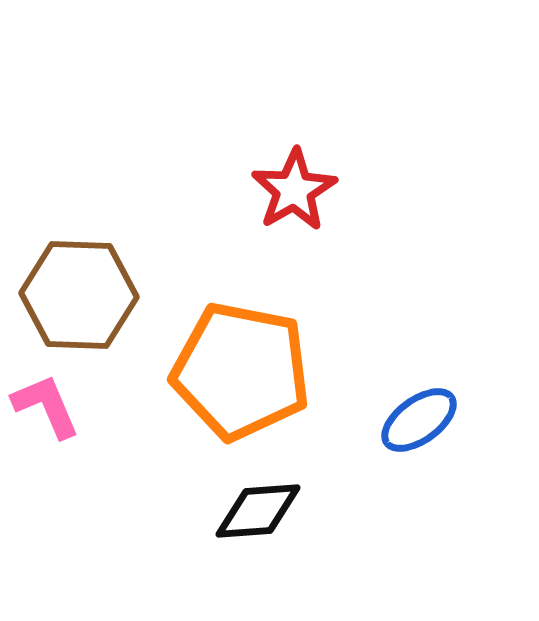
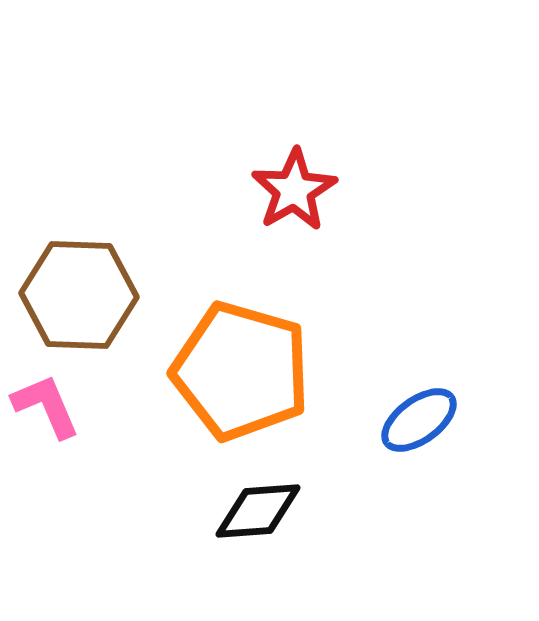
orange pentagon: rotated 5 degrees clockwise
